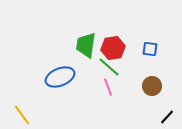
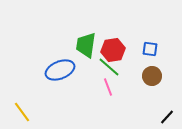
red hexagon: moved 2 px down
blue ellipse: moved 7 px up
brown circle: moved 10 px up
yellow line: moved 3 px up
